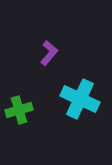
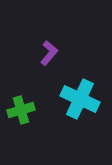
green cross: moved 2 px right
